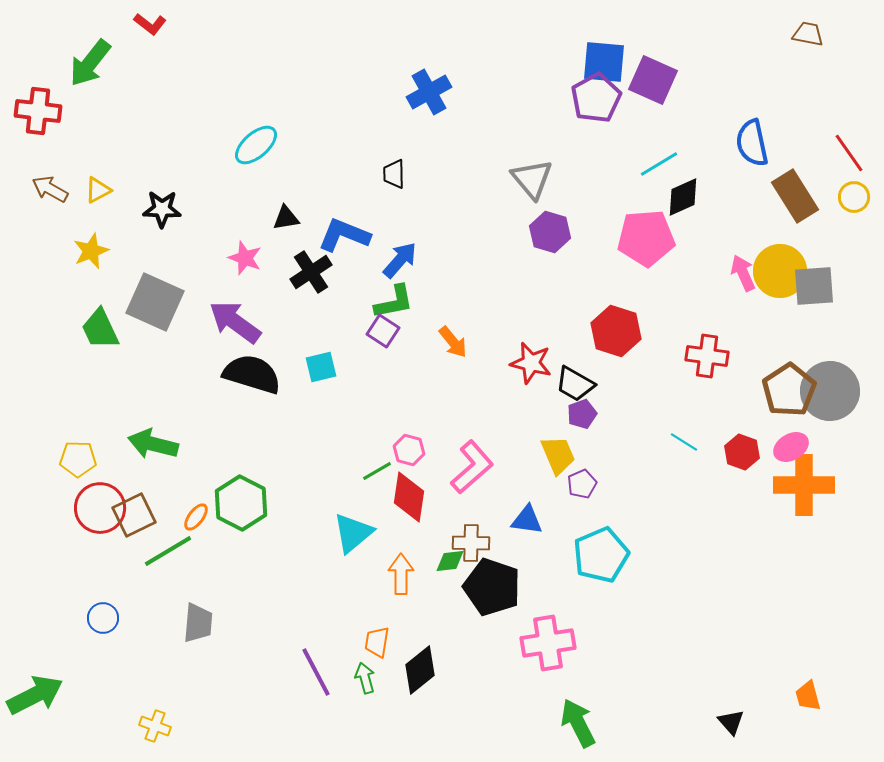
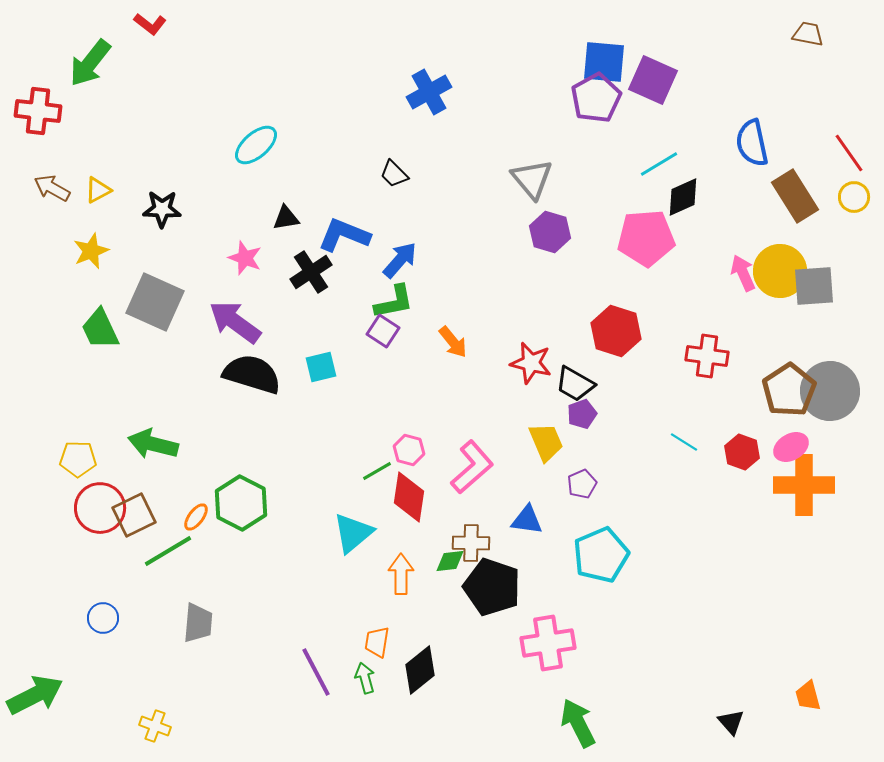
black trapezoid at (394, 174): rotated 44 degrees counterclockwise
brown arrow at (50, 189): moved 2 px right, 1 px up
yellow trapezoid at (558, 455): moved 12 px left, 13 px up
